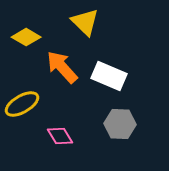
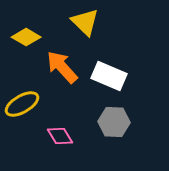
gray hexagon: moved 6 px left, 2 px up
